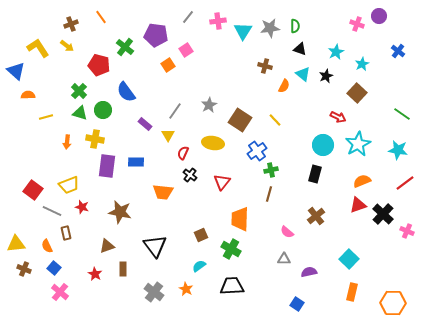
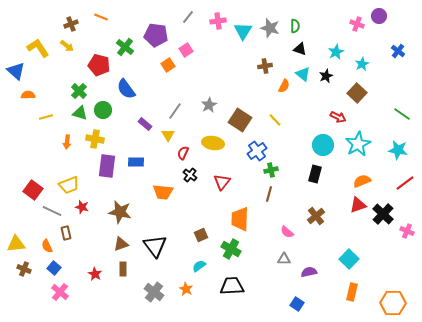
orange line at (101, 17): rotated 32 degrees counterclockwise
gray star at (270, 28): rotated 24 degrees clockwise
brown cross at (265, 66): rotated 24 degrees counterclockwise
blue semicircle at (126, 92): moved 3 px up
brown triangle at (107, 246): moved 14 px right, 2 px up
